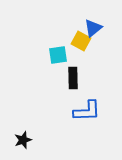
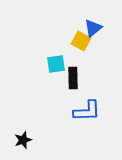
cyan square: moved 2 px left, 9 px down
